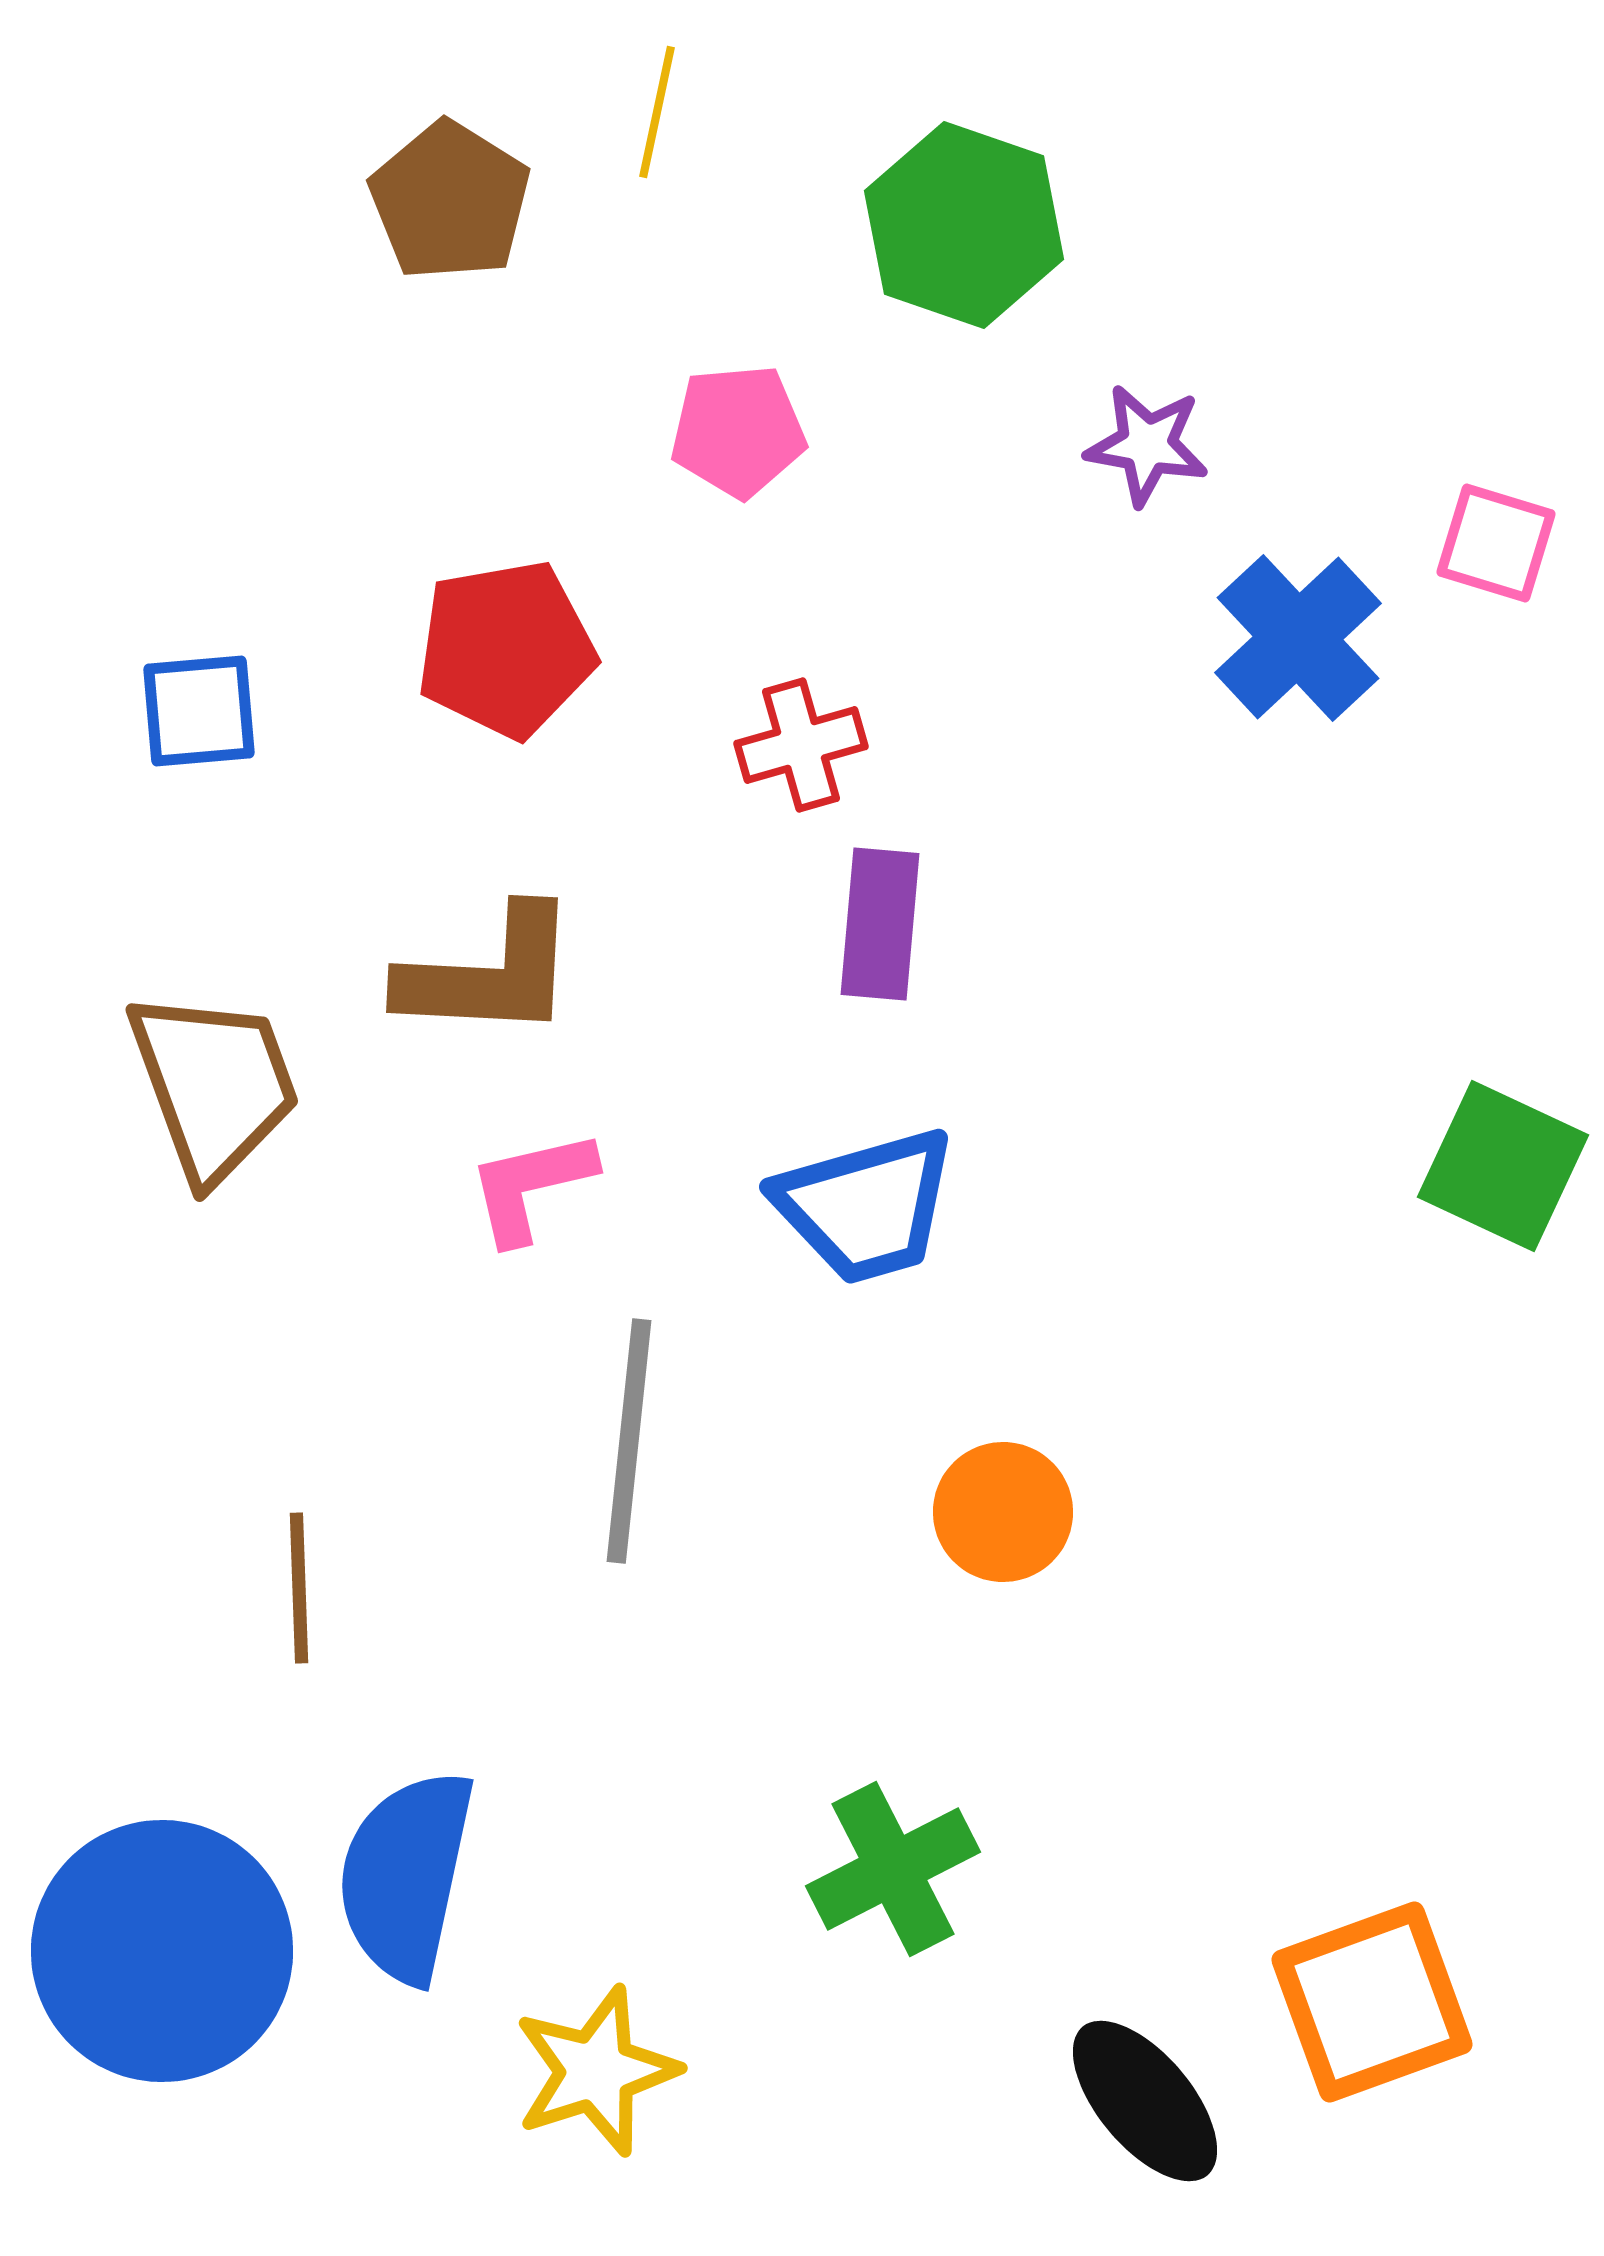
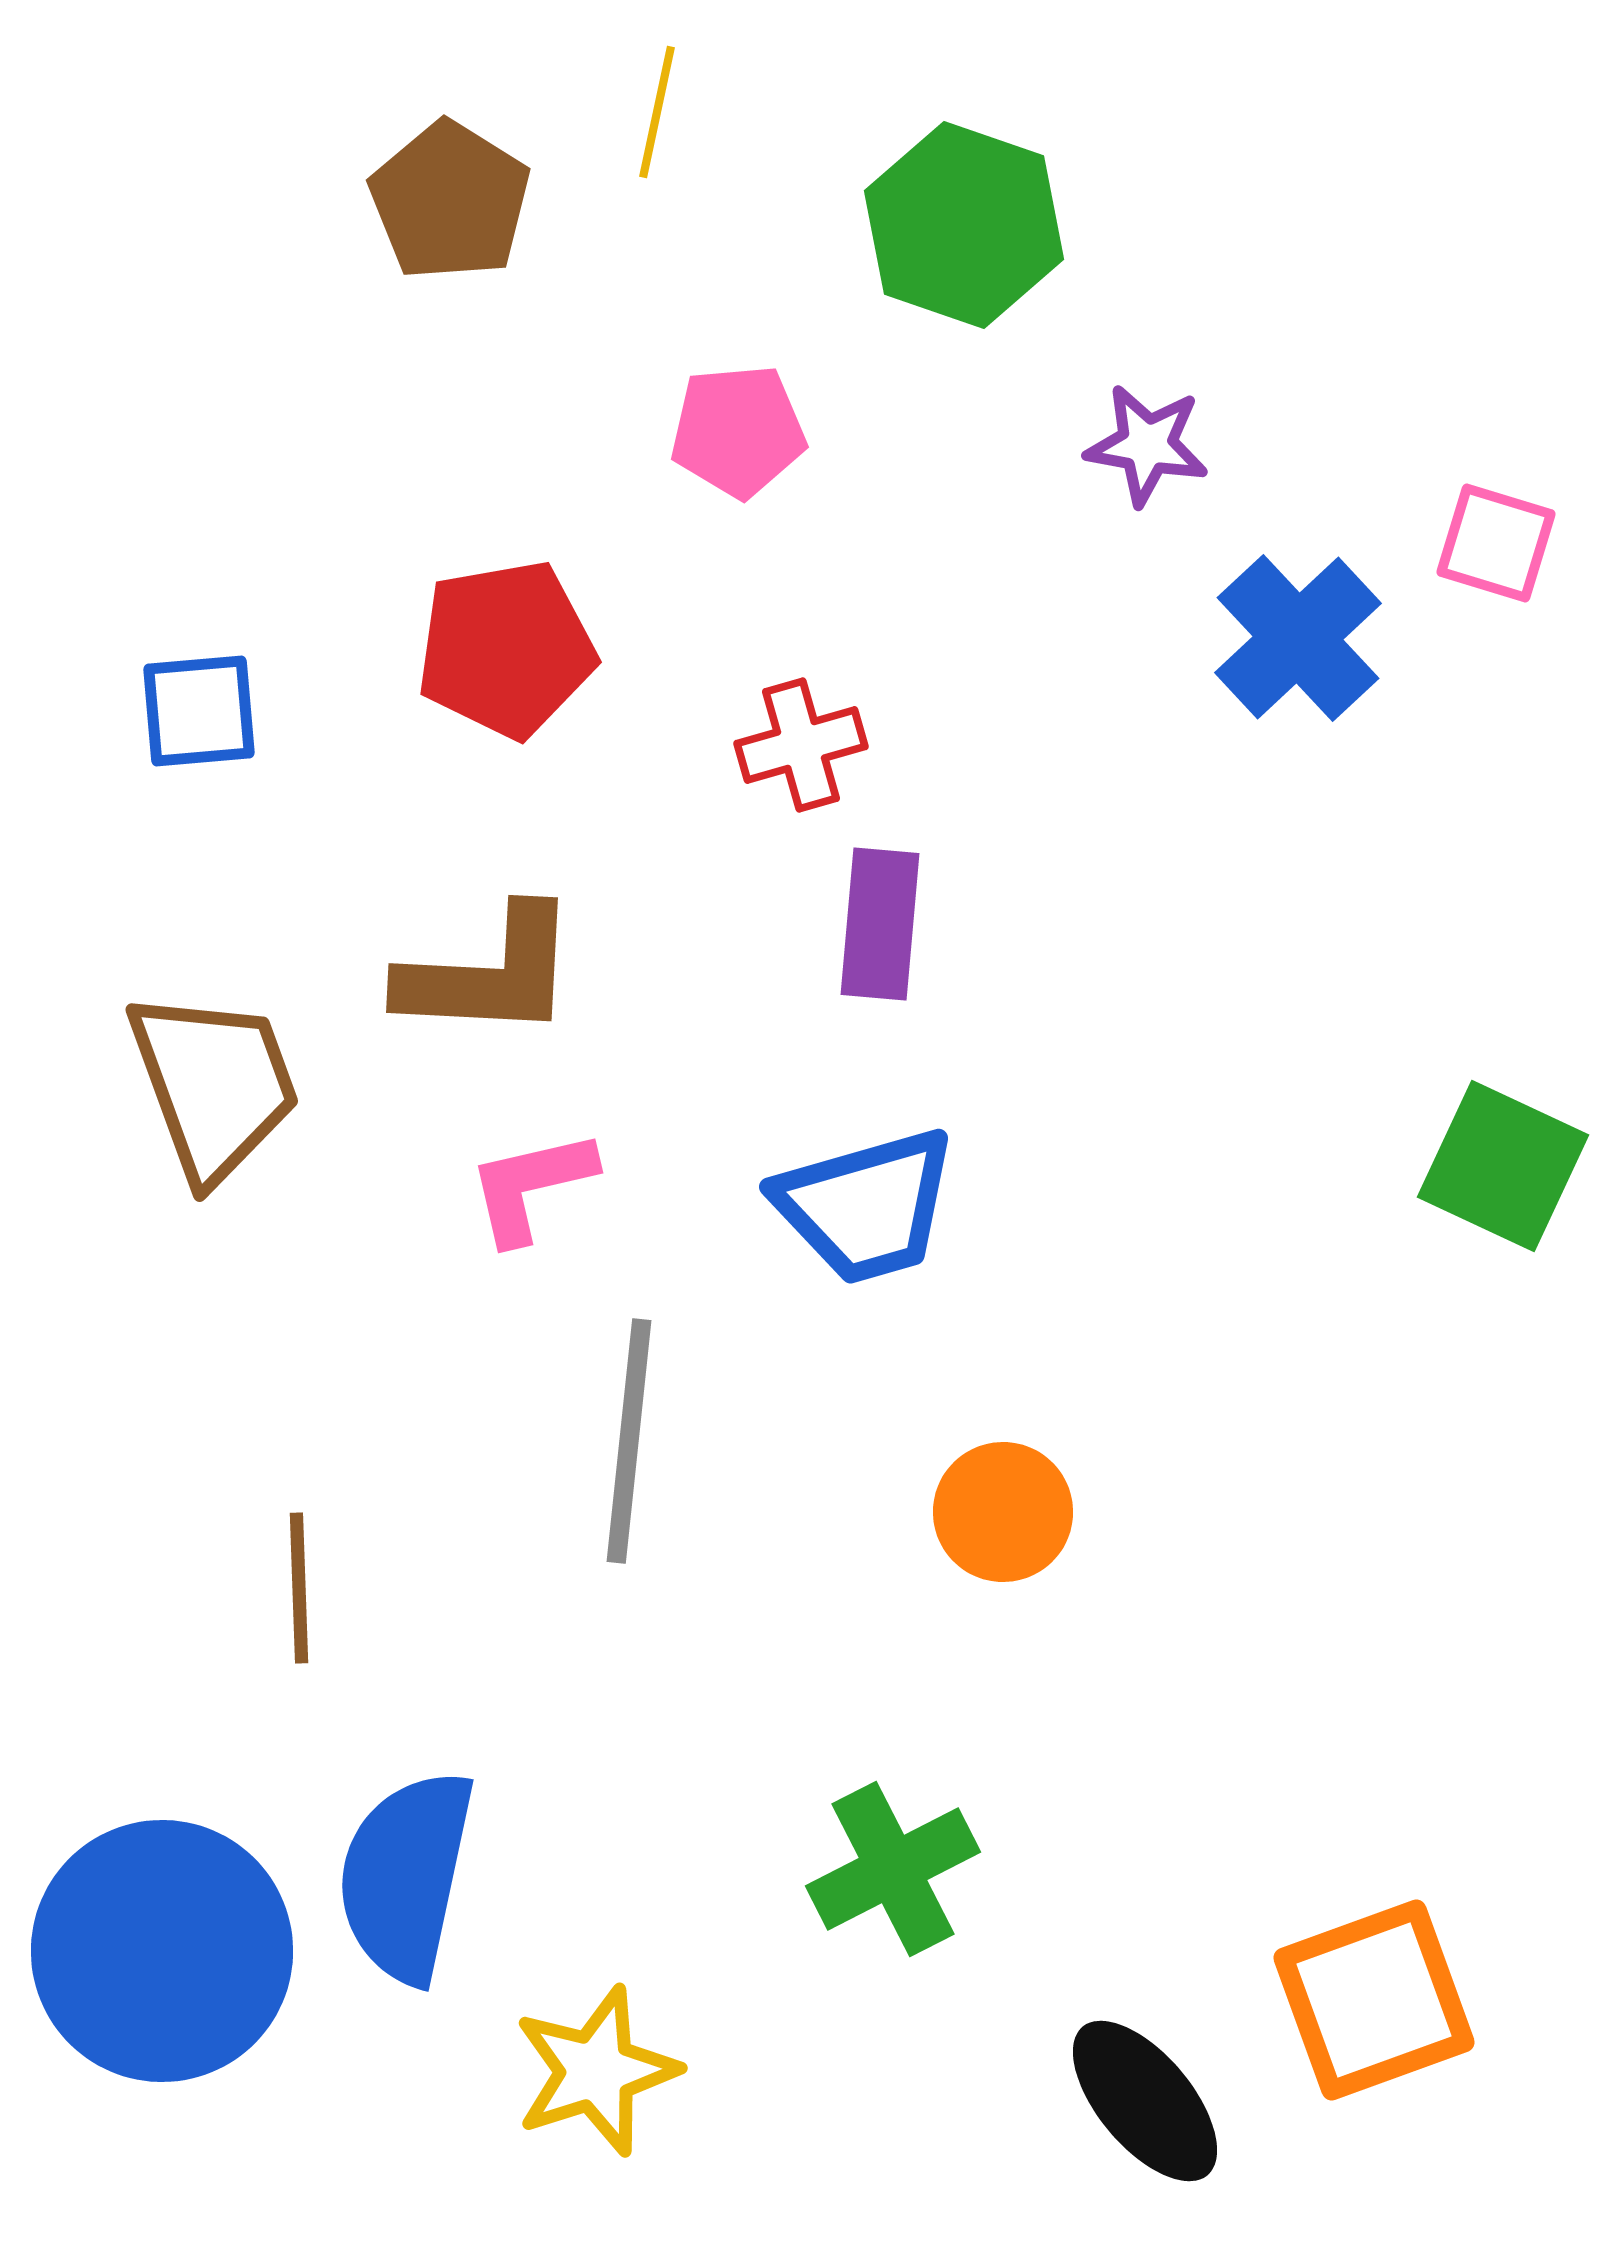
orange square: moved 2 px right, 2 px up
